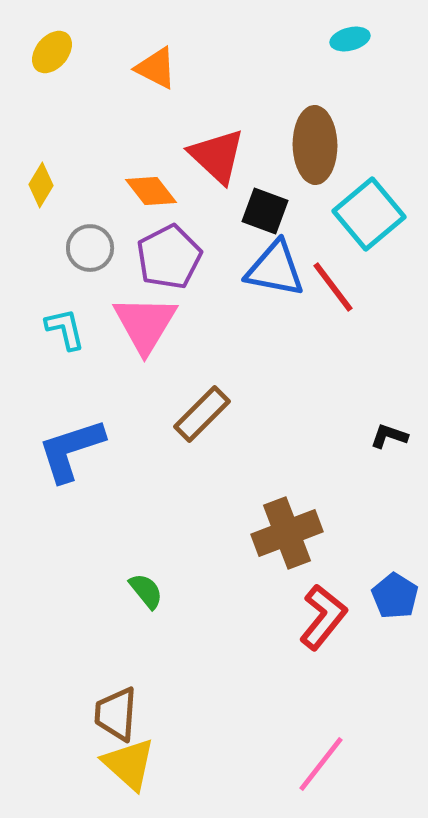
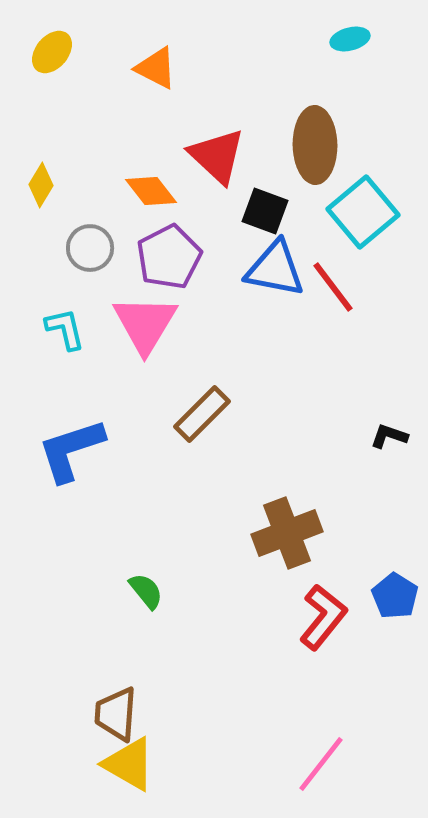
cyan square: moved 6 px left, 2 px up
yellow triangle: rotated 12 degrees counterclockwise
